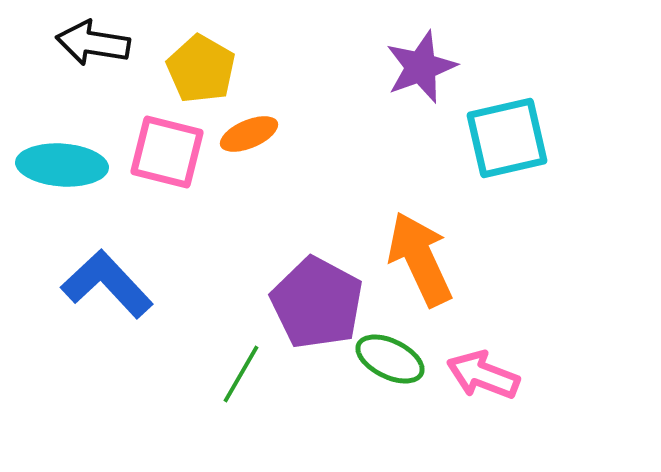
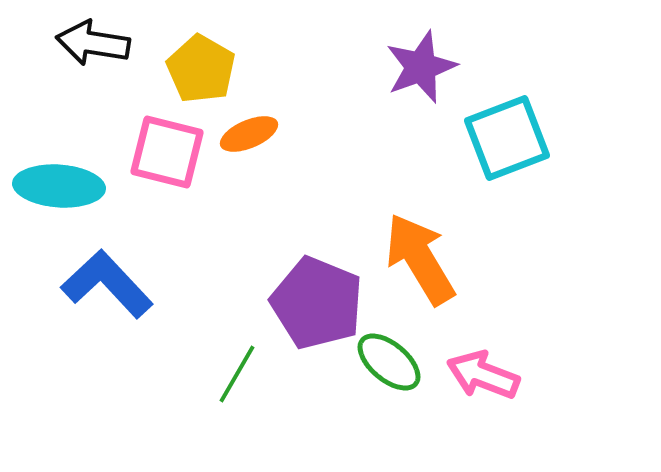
cyan square: rotated 8 degrees counterclockwise
cyan ellipse: moved 3 px left, 21 px down
orange arrow: rotated 6 degrees counterclockwise
purple pentagon: rotated 6 degrees counterclockwise
green ellipse: moved 1 px left, 3 px down; rotated 14 degrees clockwise
green line: moved 4 px left
